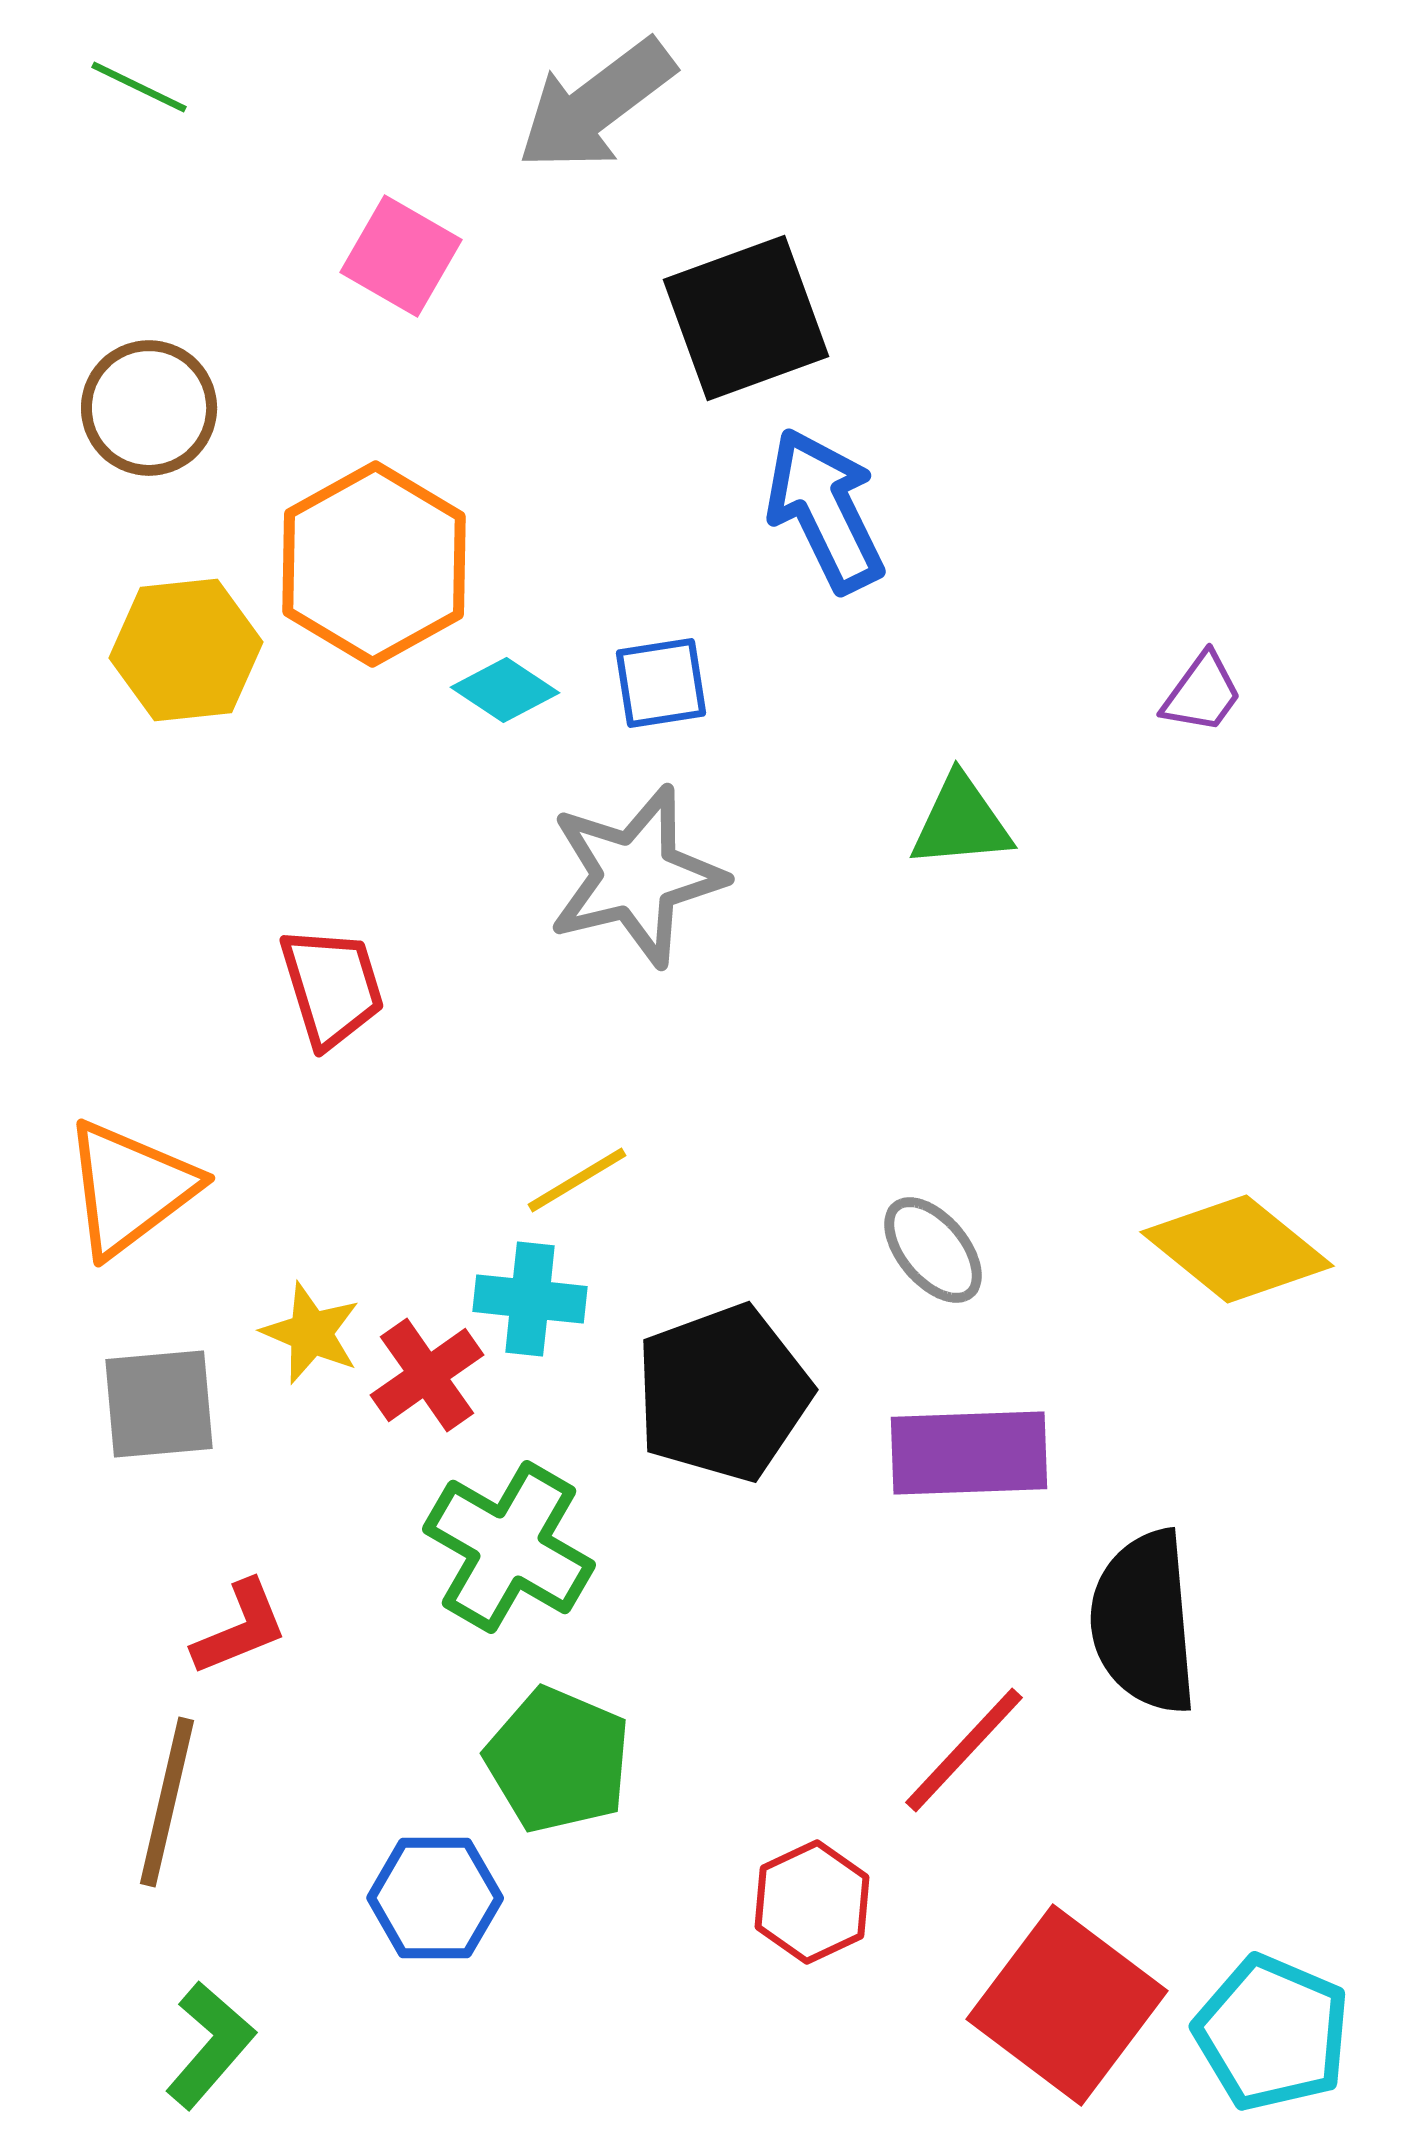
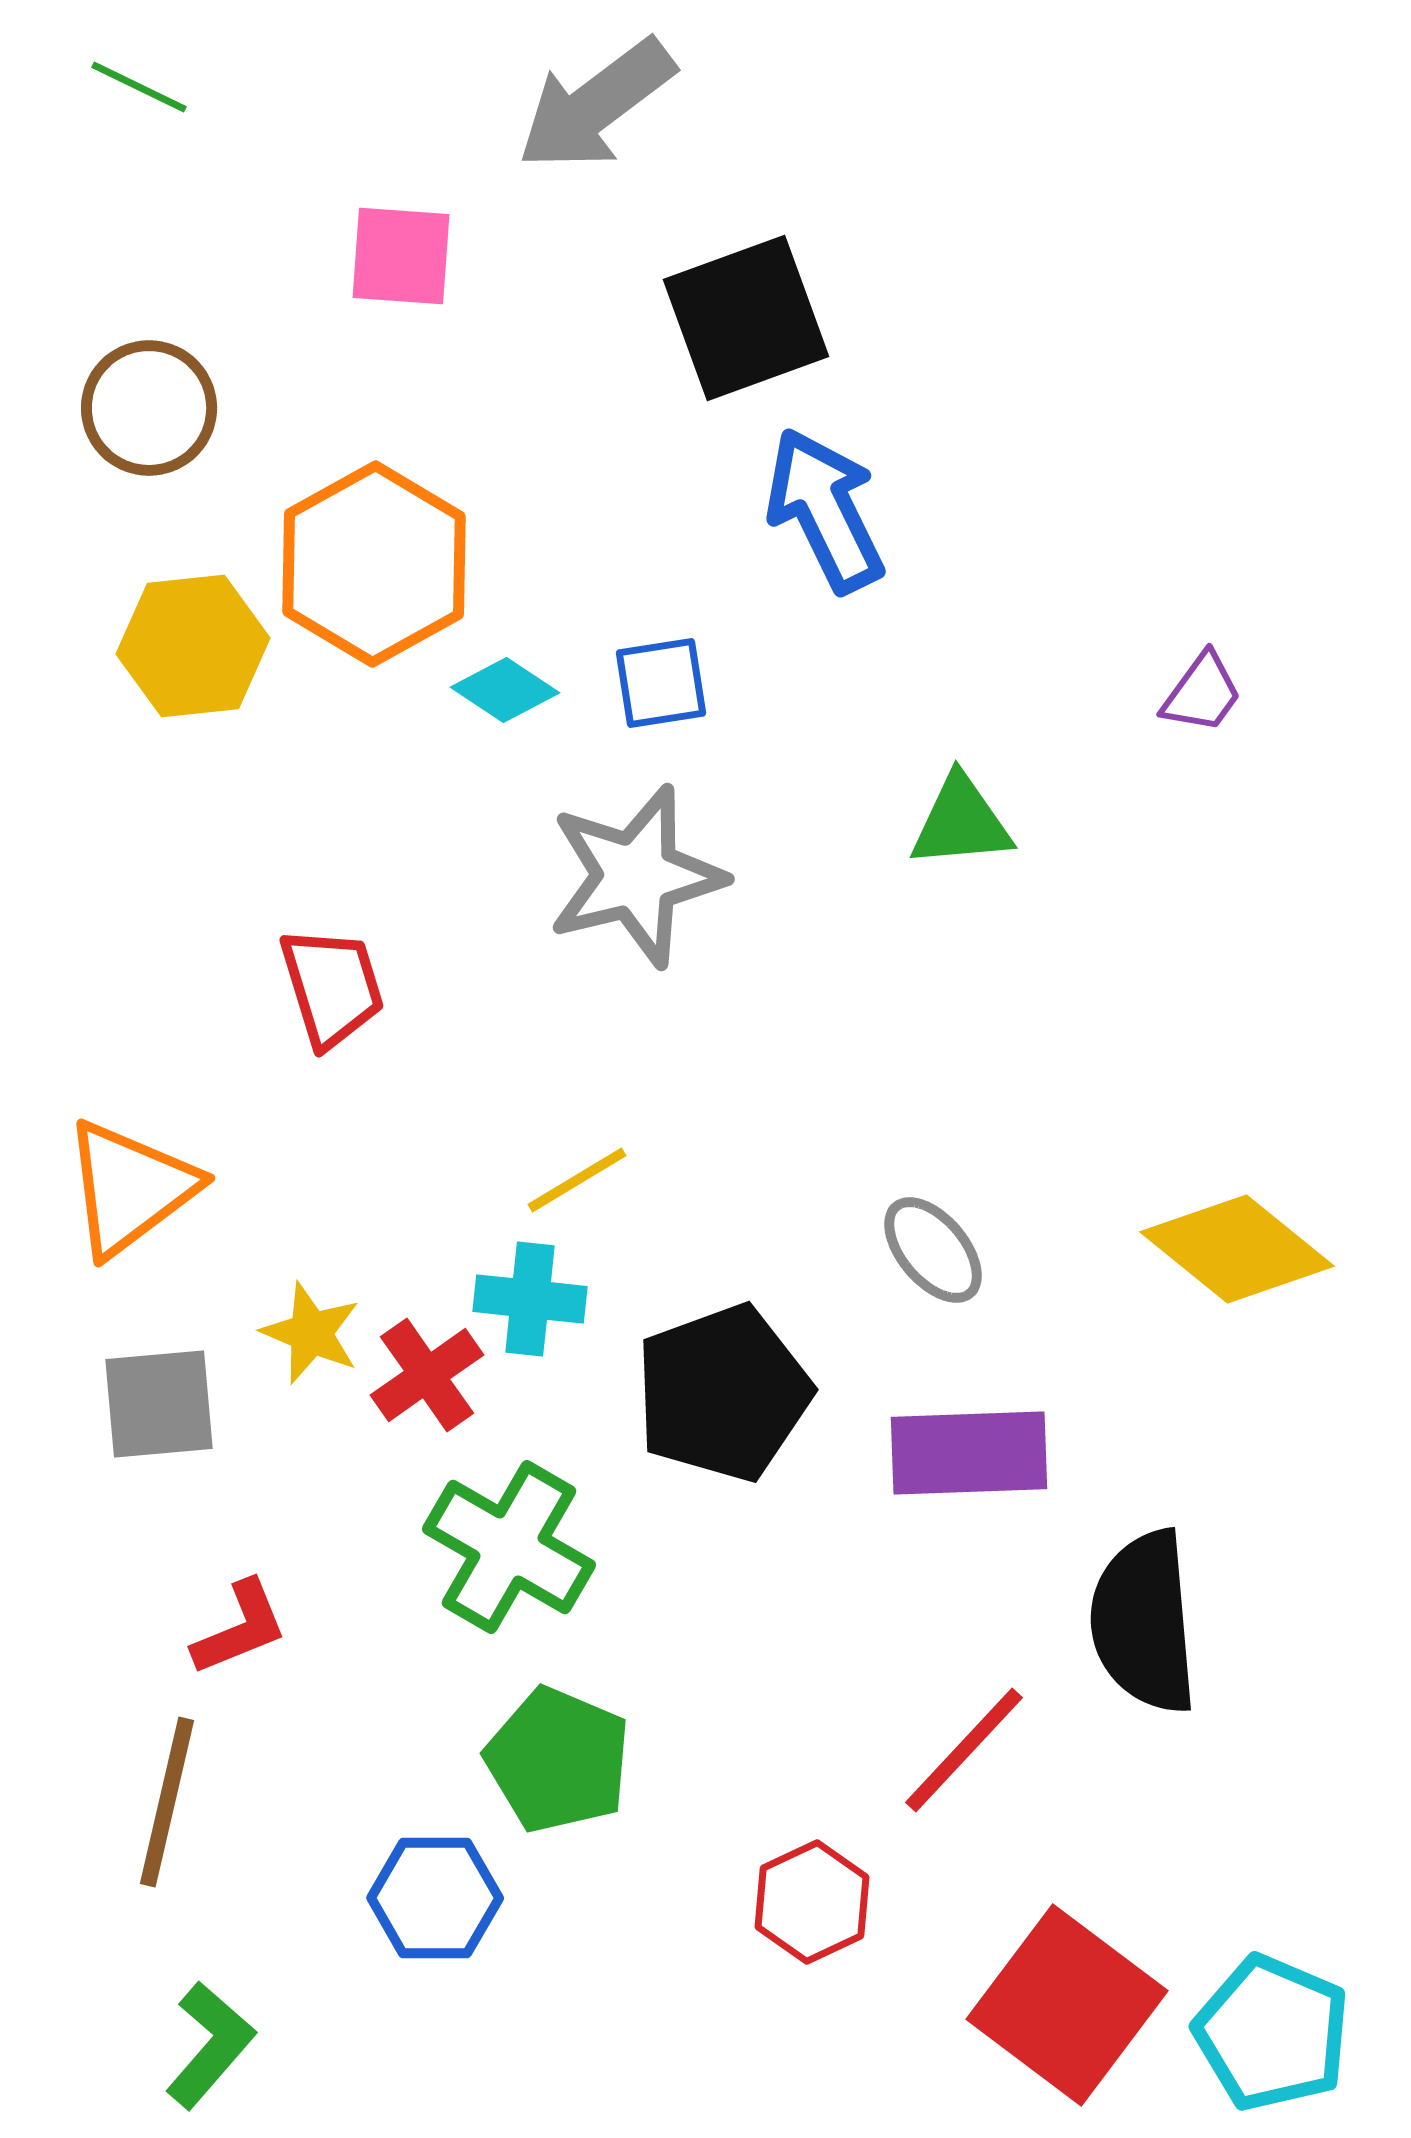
pink square: rotated 26 degrees counterclockwise
yellow hexagon: moved 7 px right, 4 px up
